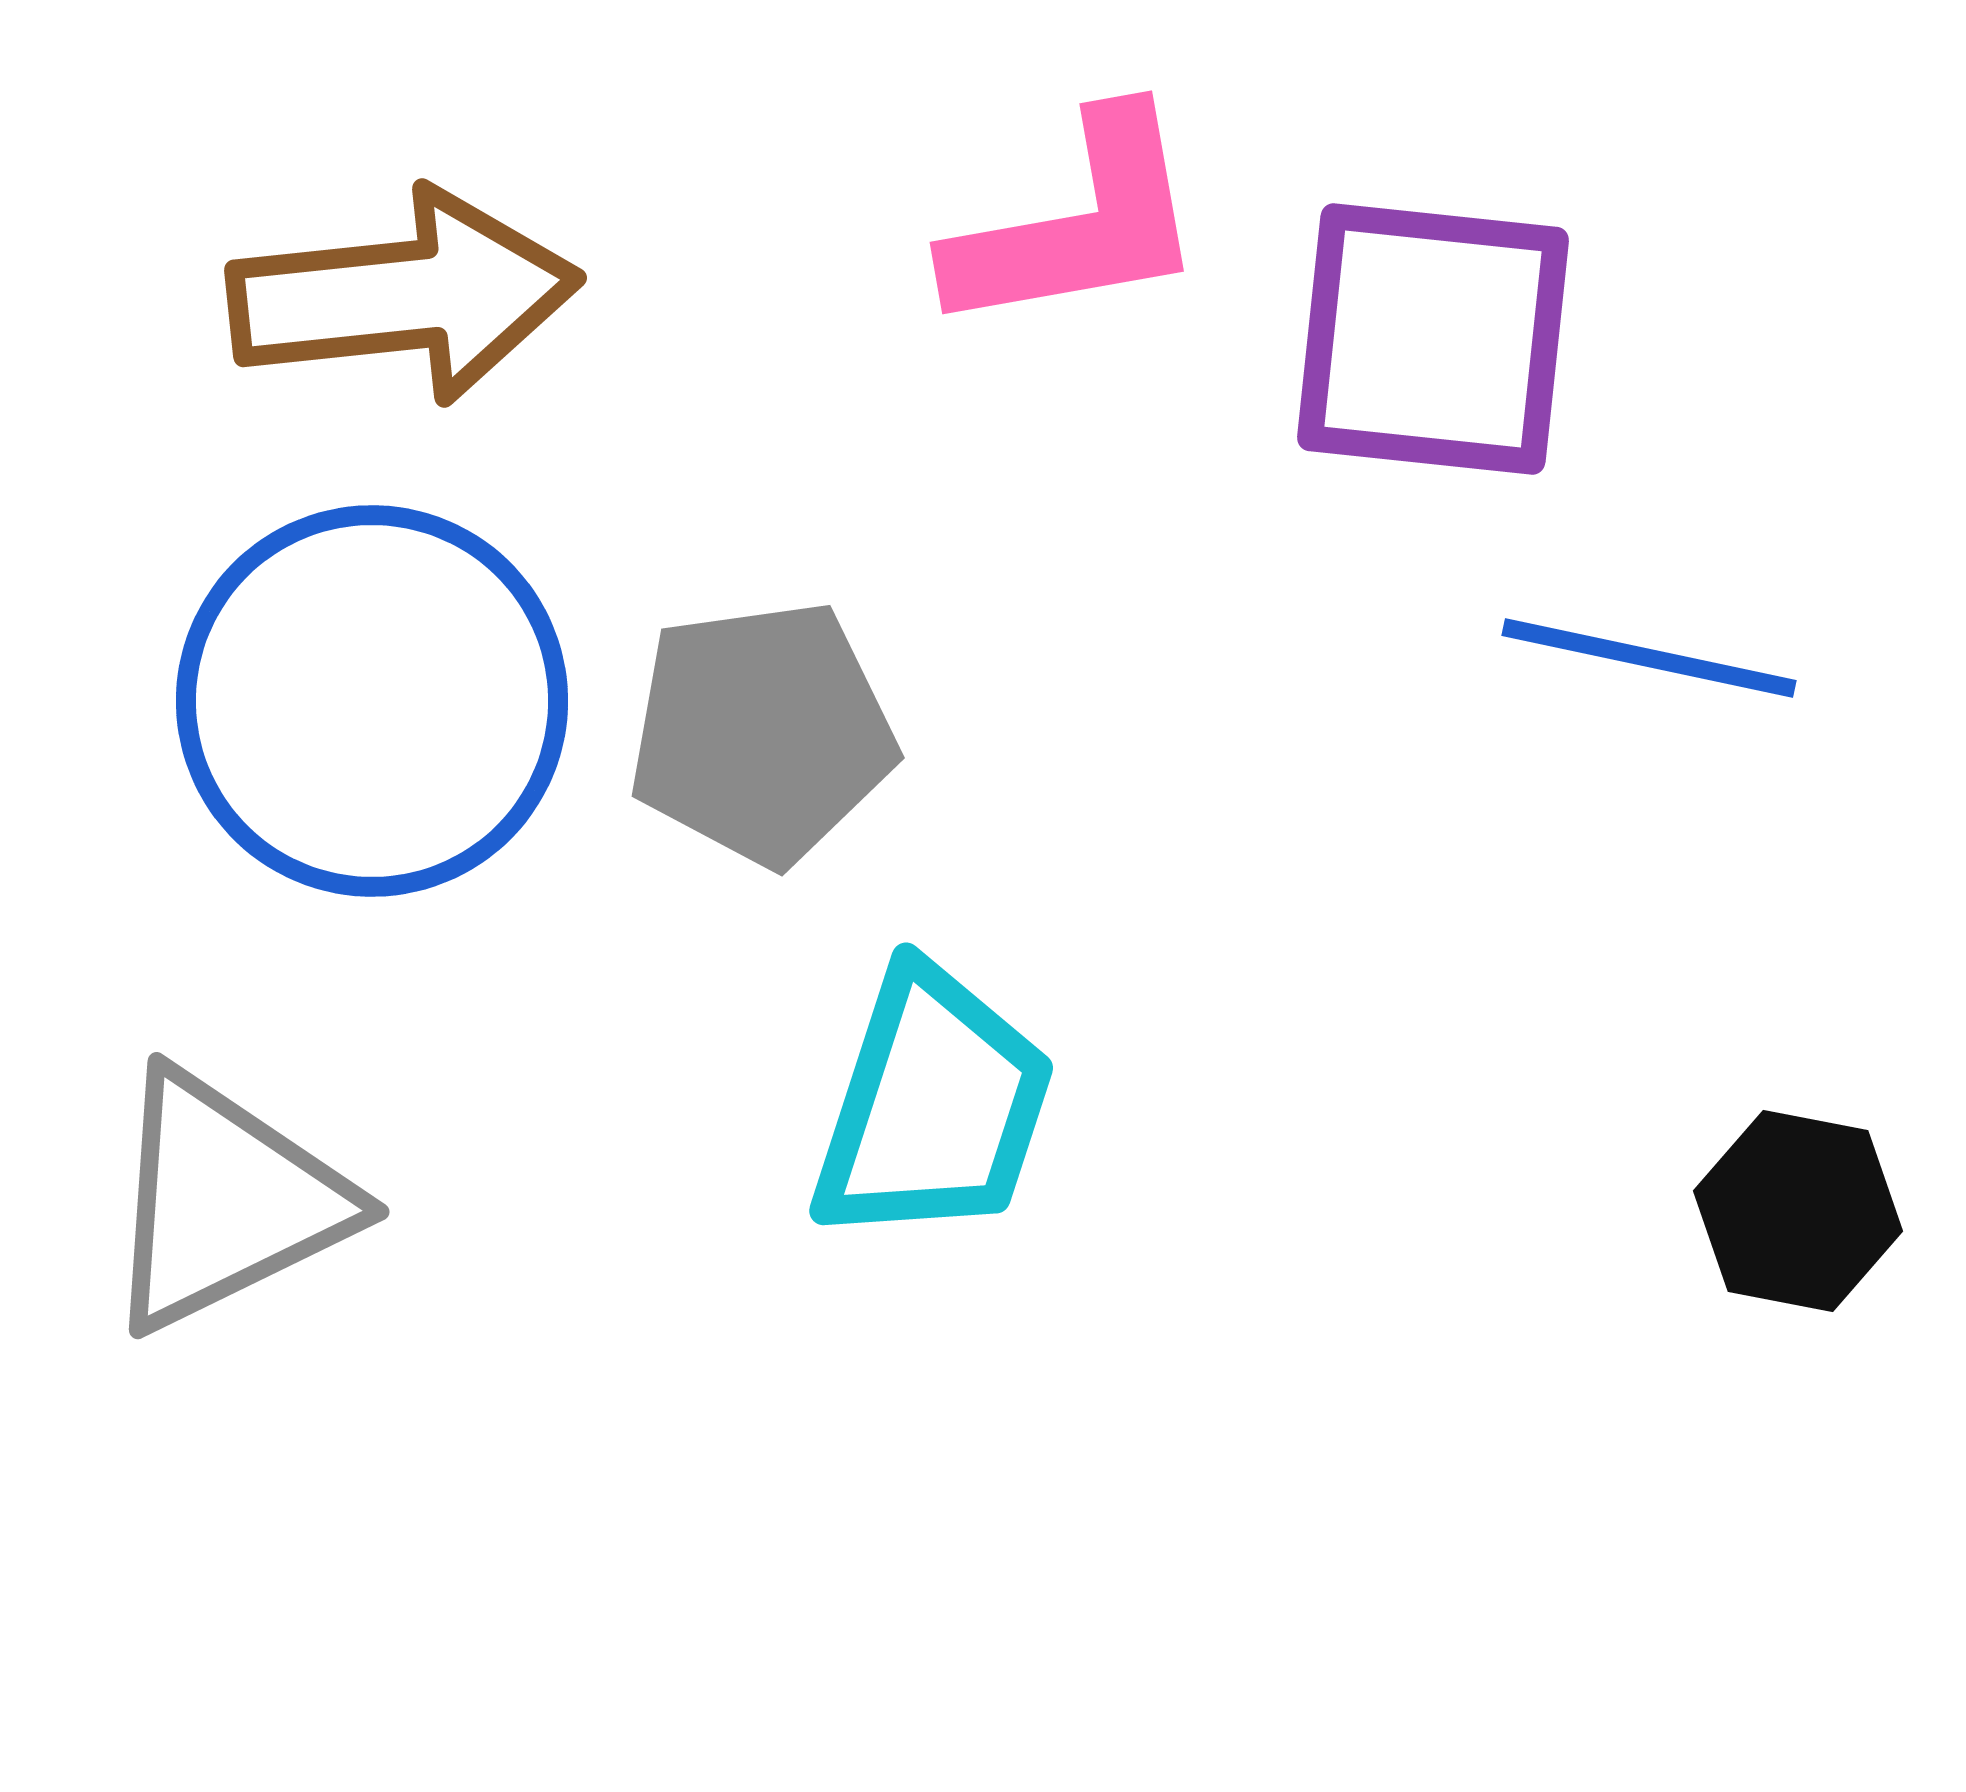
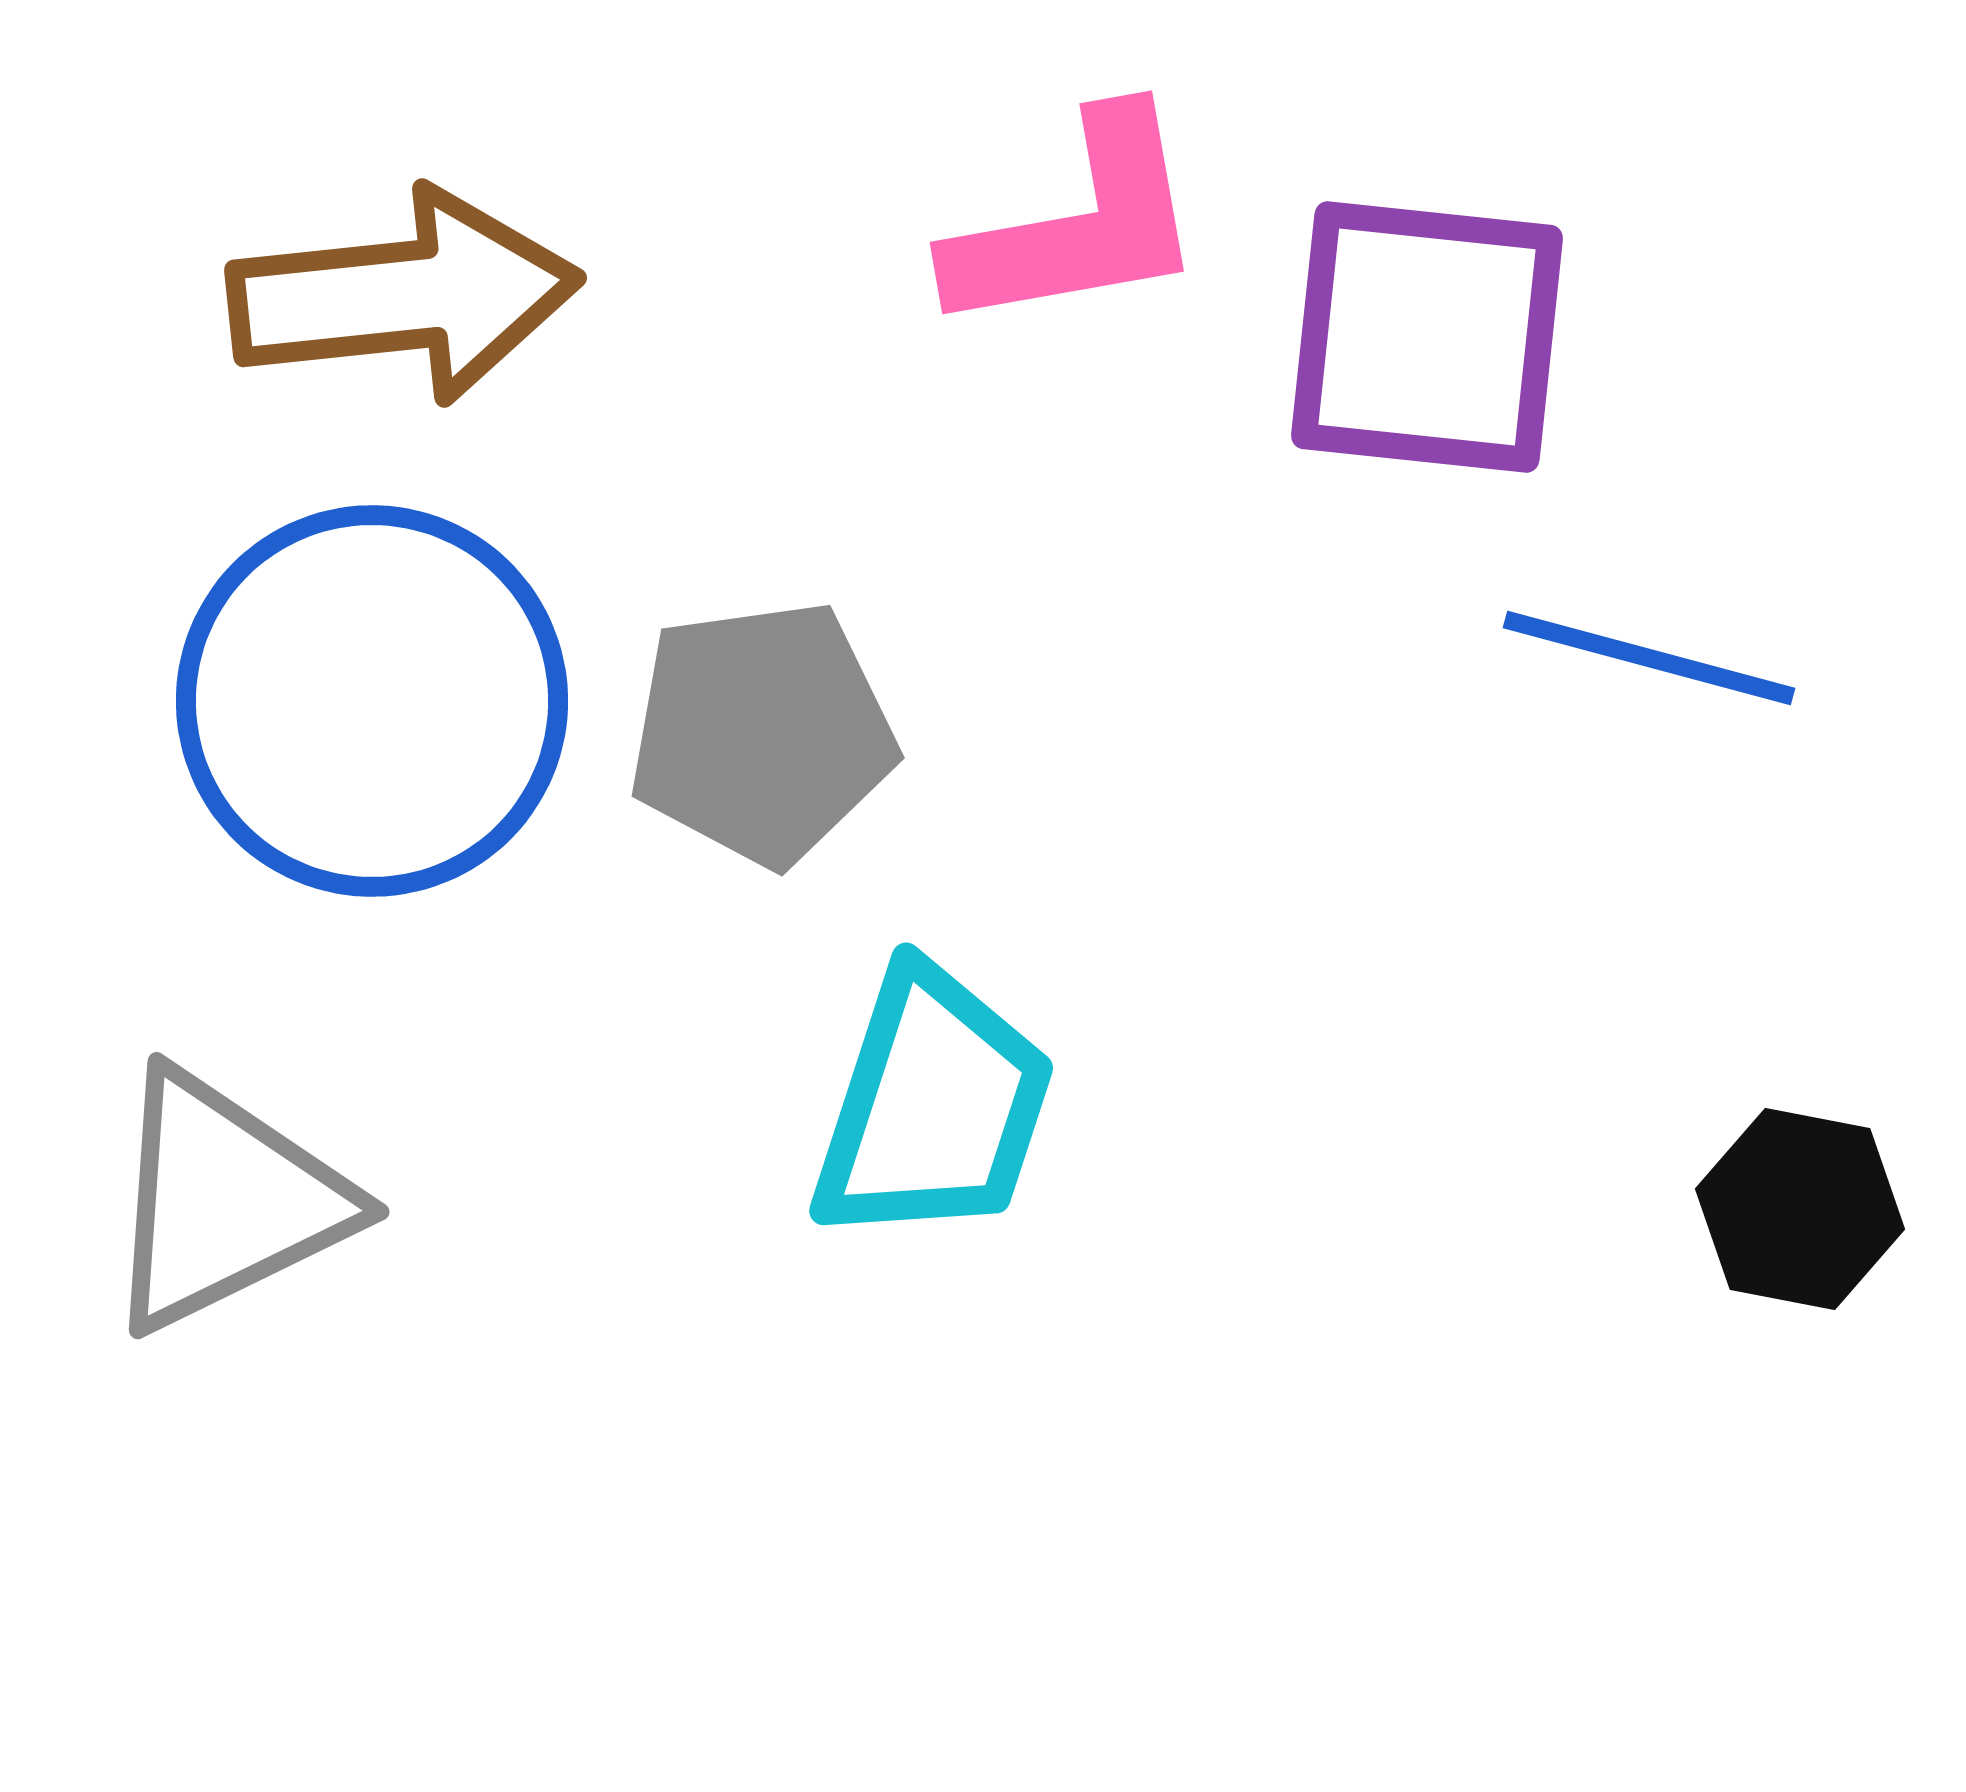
purple square: moved 6 px left, 2 px up
blue line: rotated 3 degrees clockwise
black hexagon: moved 2 px right, 2 px up
